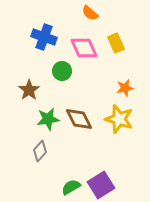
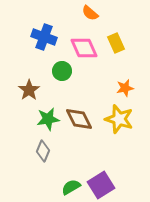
gray diamond: moved 3 px right; rotated 20 degrees counterclockwise
